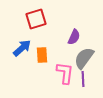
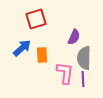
gray semicircle: rotated 35 degrees counterclockwise
